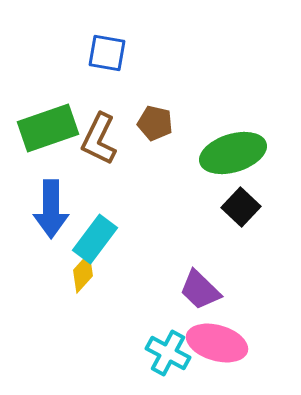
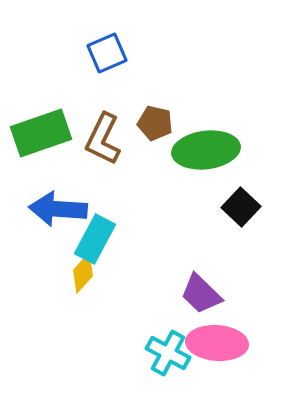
blue square: rotated 33 degrees counterclockwise
green rectangle: moved 7 px left, 5 px down
brown L-shape: moved 4 px right
green ellipse: moved 27 px left, 3 px up; rotated 10 degrees clockwise
blue arrow: moved 7 px right; rotated 94 degrees clockwise
cyan rectangle: rotated 9 degrees counterclockwise
purple trapezoid: moved 1 px right, 4 px down
pink ellipse: rotated 12 degrees counterclockwise
